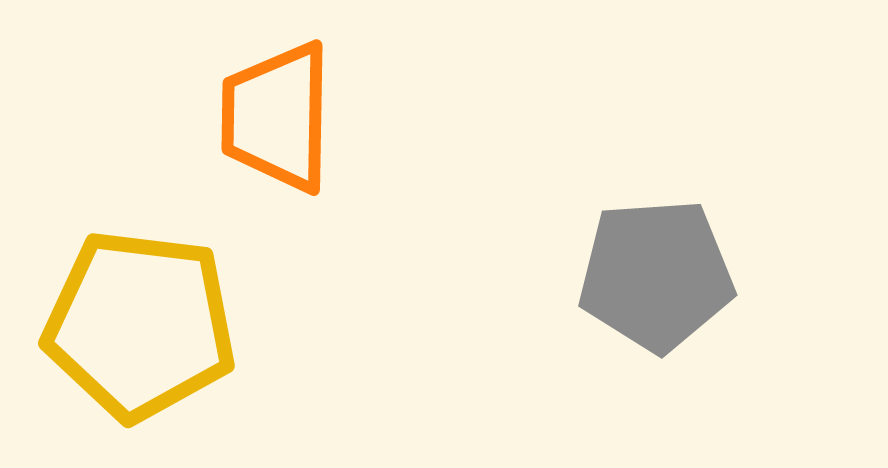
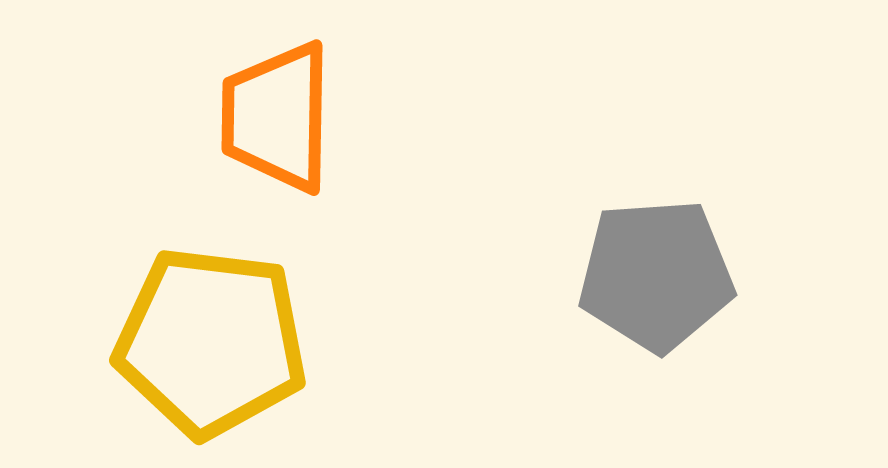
yellow pentagon: moved 71 px right, 17 px down
